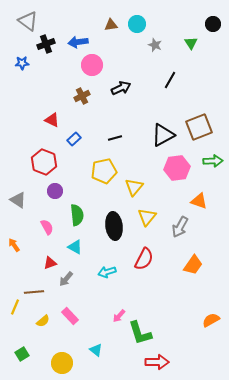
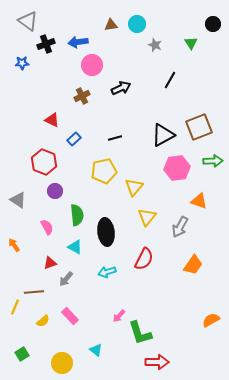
black ellipse at (114, 226): moved 8 px left, 6 px down
